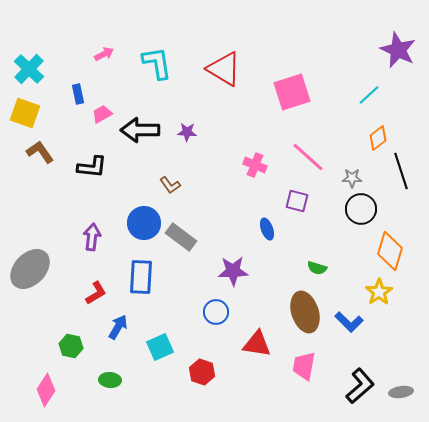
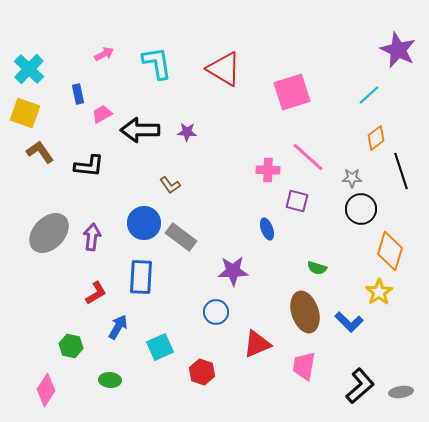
orange diamond at (378, 138): moved 2 px left
pink cross at (255, 165): moved 13 px right, 5 px down; rotated 20 degrees counterclockwise
black L-shape at (92, 167): moved 3 px left, 1 px up
gray ellipse at (30, 269): moved 19 px right, 36 px up
red triangle at (257, 344): rotated 32 degrees counterclockwise
